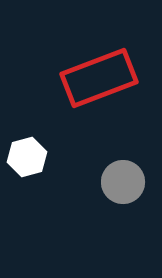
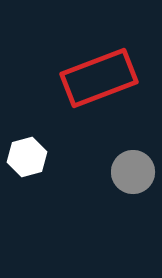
gray circle: moved 10 px right, 10 px up
